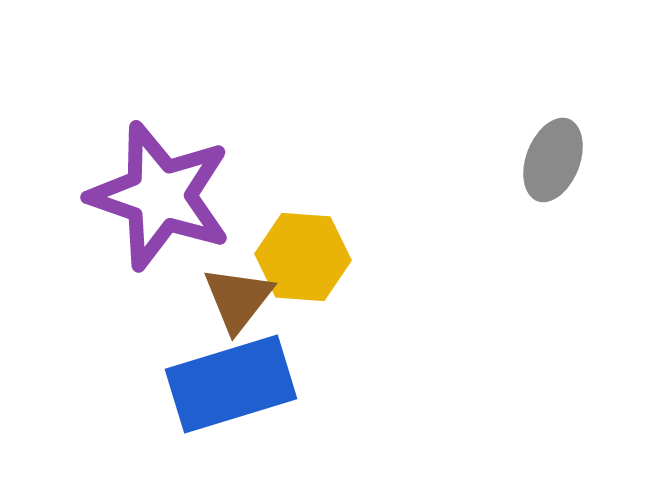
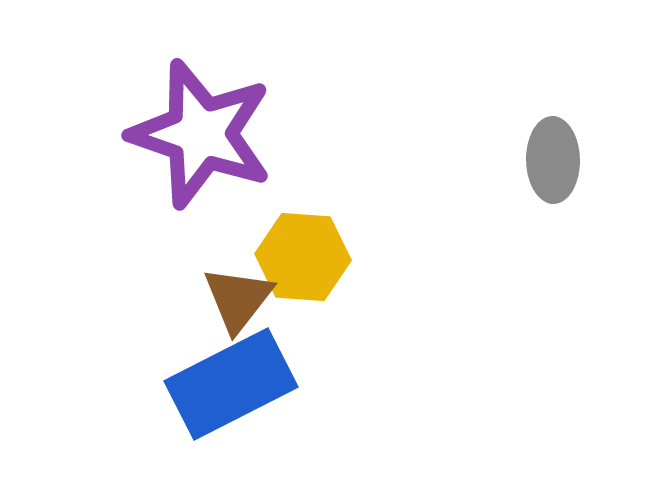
gray ellipse: rotated 22 degrees counterclockwise
purple star: moved 41 px right, 62 px up
blue rectangle: rotated 10 degrees counterclockwise
